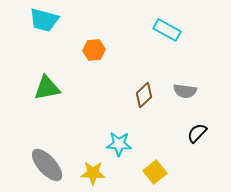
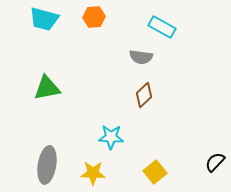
cyan trapezoid: moved 1 px up
cyan rectangle: moved 5 px left, 3 px up
orange hexagon: moved 33 px up
gray semicircle: moved 44 px left, 34 px up
black semicircle: moved 18 px right, 29 px down
cyan star: moved 8 px left, 7 px up
gray ellipse: rotated 51 degrees clockwise
